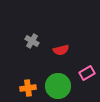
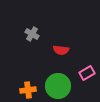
gray cross: moved 7 px up
red semicircle: rotated 21 degrees clockwise
orange cross: moved 2 px down
